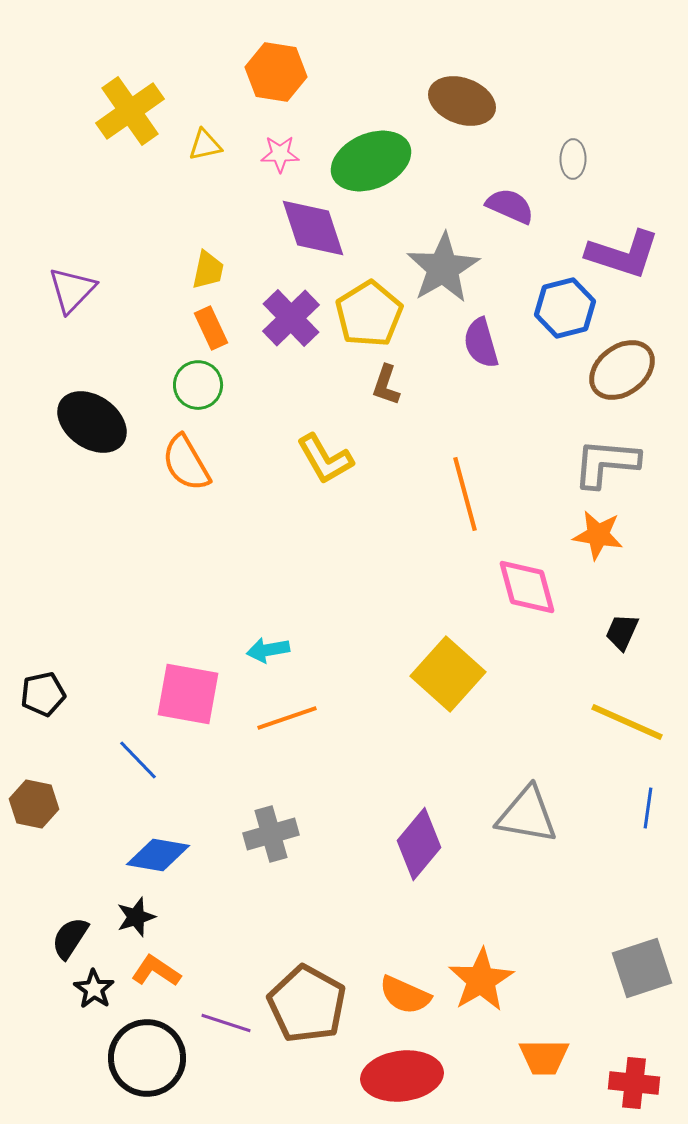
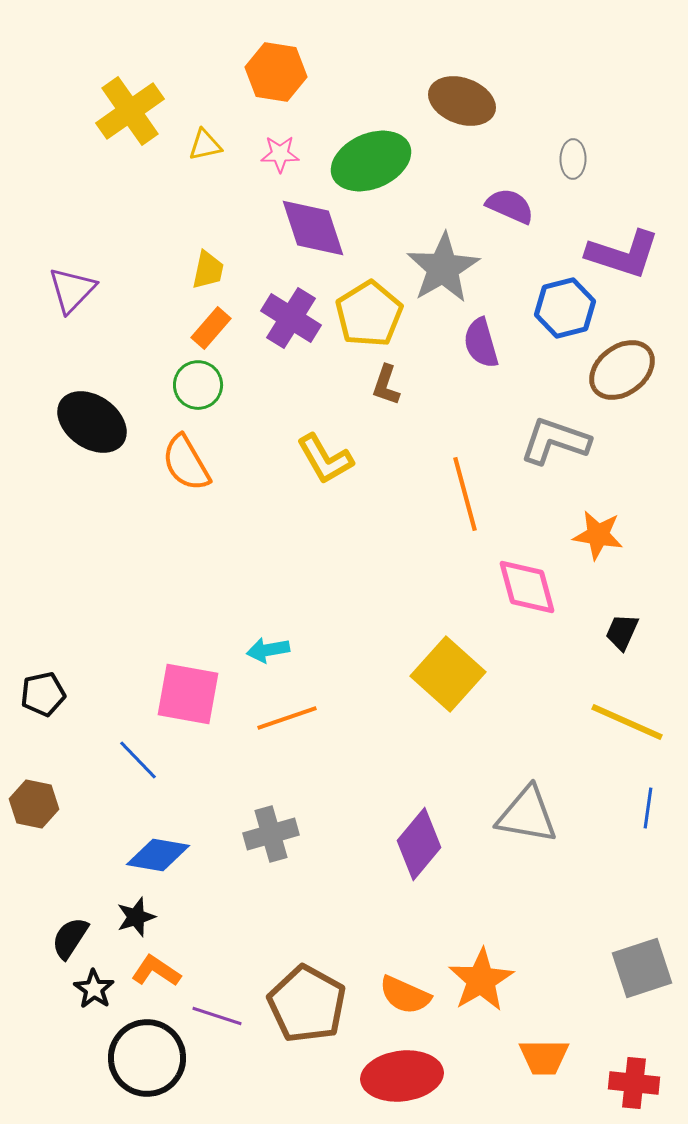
purple cross at (291, 318): rotated 14 degrees counterclockwise
orange rectangle at (211, 328): rotated 66 degrees clockwise
gray L-shape at (606, 463): moved 51 px left, 22 px up; rotated 14 degrees clockwise
purple line at (226, 1023): moved 9 px left, 7 px up
